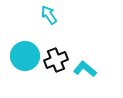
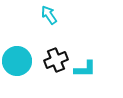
cyan circle: moved 8 px left, 5 px down
cyan L-shape: rotated 140 degrees clockwise
